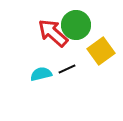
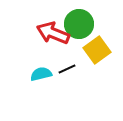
green circle: moved 3 px right, 1 px up
red arrow: rotated 20 degrees counterclockwise
yellow square: moved 4 px left, 1 px up
